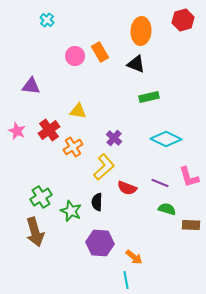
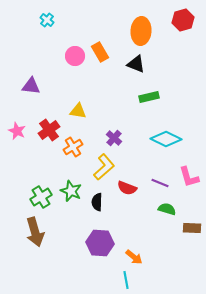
green star: moved 20 px up
brown rectangle: moved 1 px right, 3 px down
